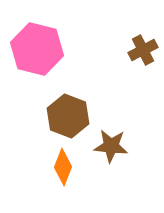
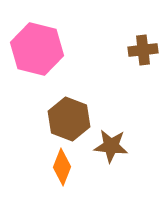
brown cross: rotated 20 degrees clockwise
brown hexagon: moved 1 px right, 3 px down
orange diamond: moved 1 px left
